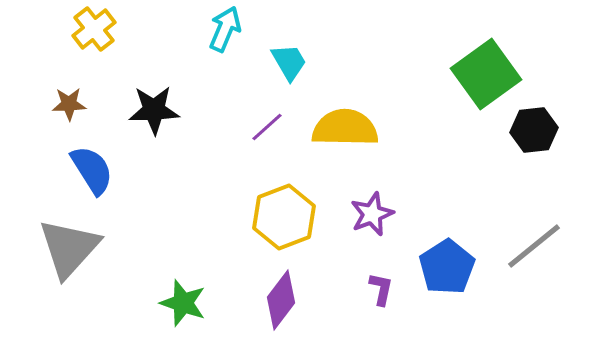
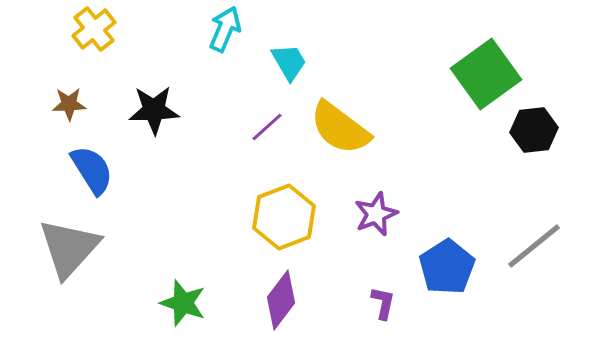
yellow semicircle: moved 5 px left; rotated 144 degrees counterclockwise
purple star: moved 4 px right
purple L-shape: moved 2 px right, 14 px down
